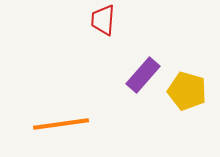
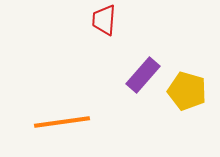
red trapezoid: moved 1 px right
orange line: moved 1 px right, 2 px up
